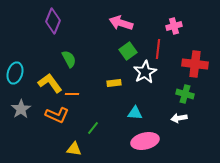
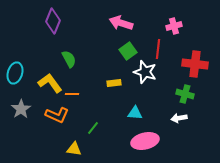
white star: rotated 25 degrees counterclockwise
